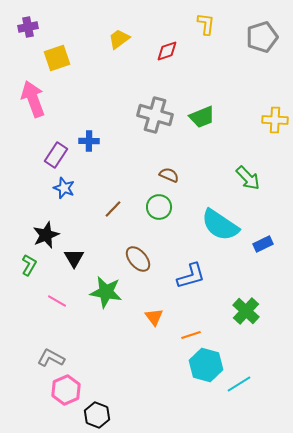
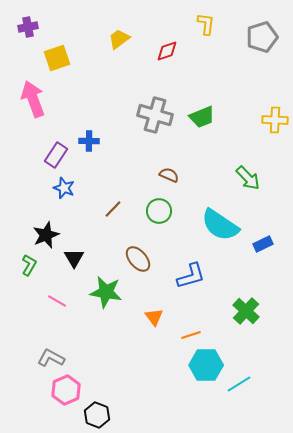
green circle: moved 4 px down
cyan hexagon: rotated 16 degrees counterclockwise
